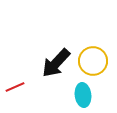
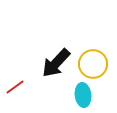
yellow circle: moved 3 px down
red line: rotated 12 degrees counterclockwise
